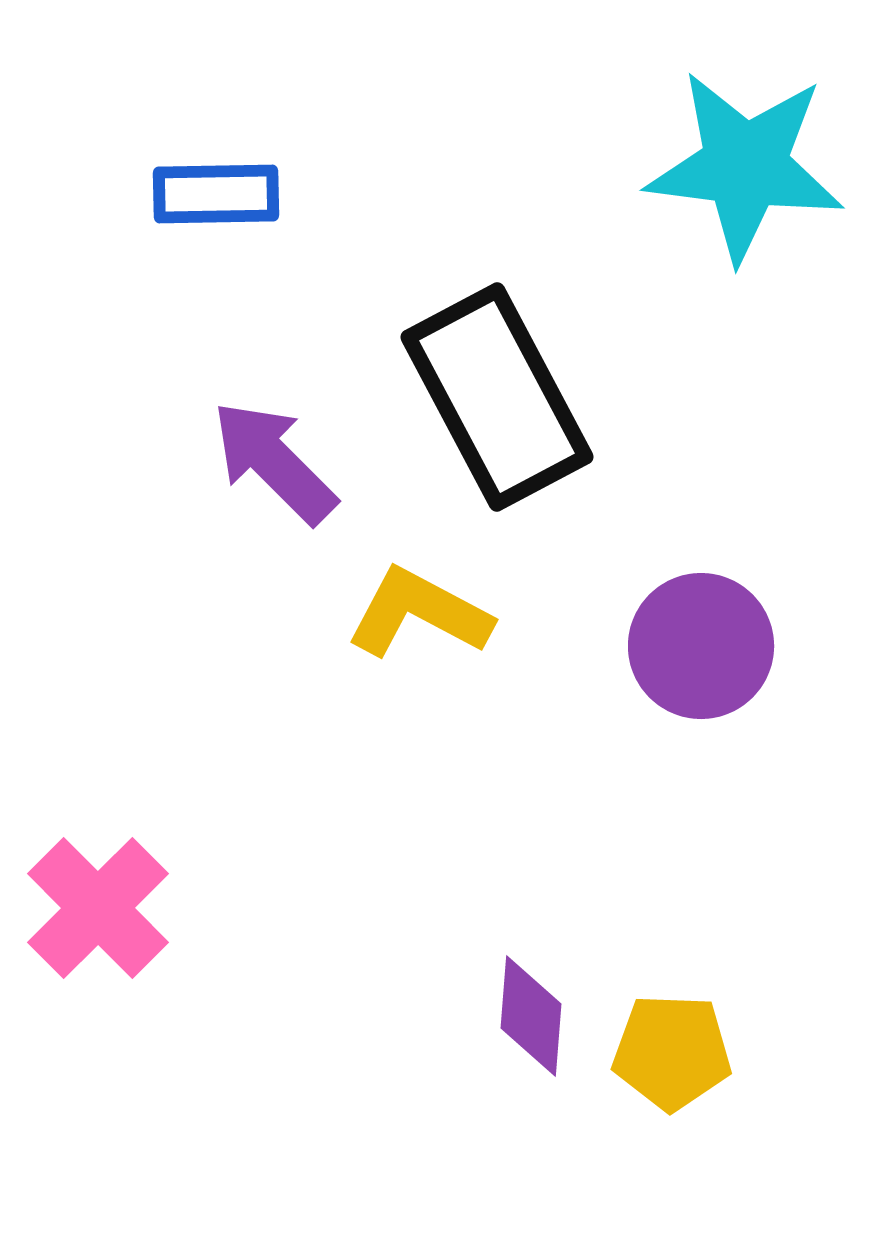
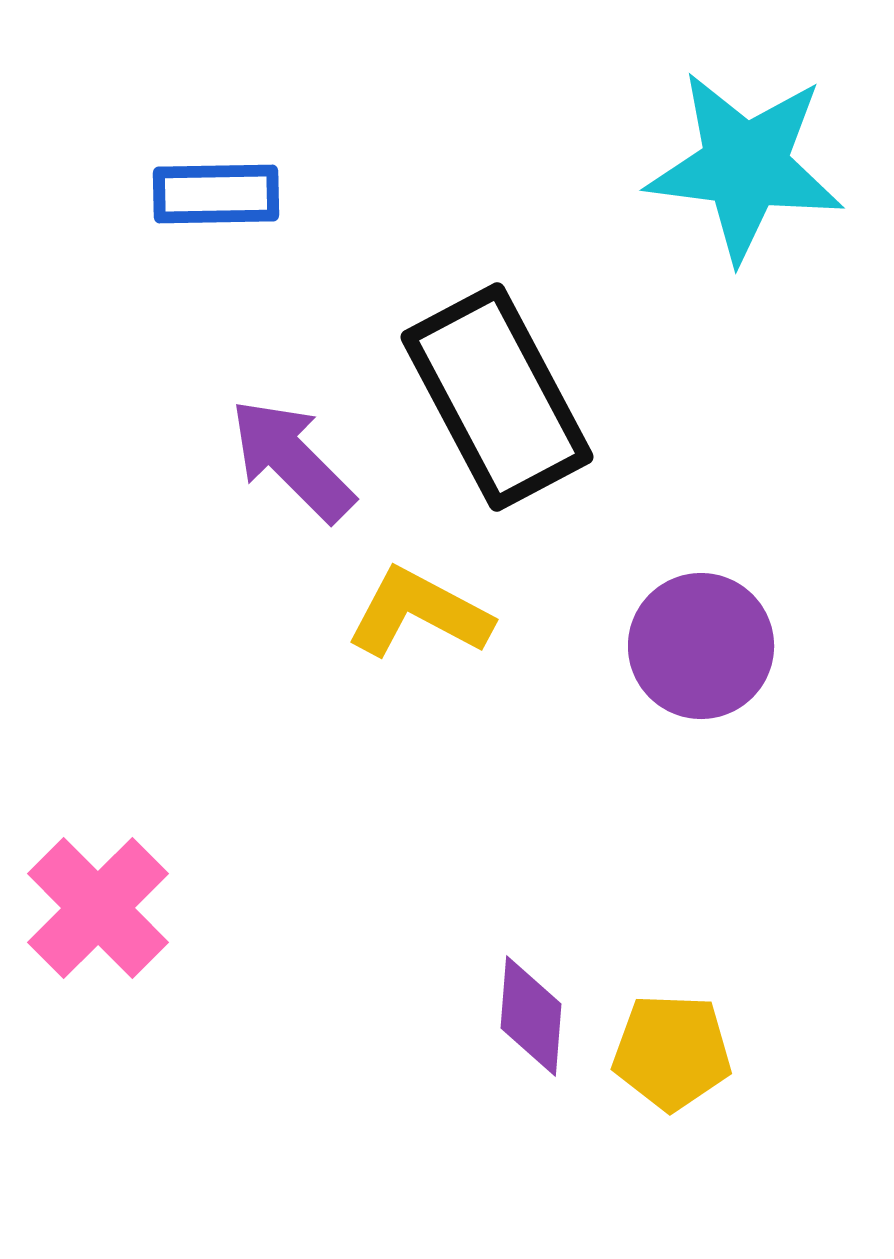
purple arrow: moved 18 px right, 2 px up
